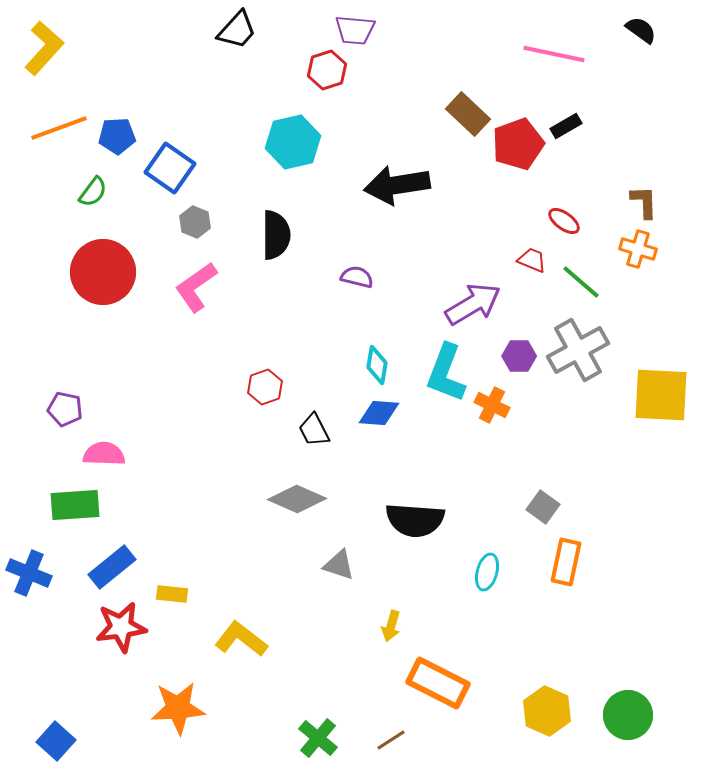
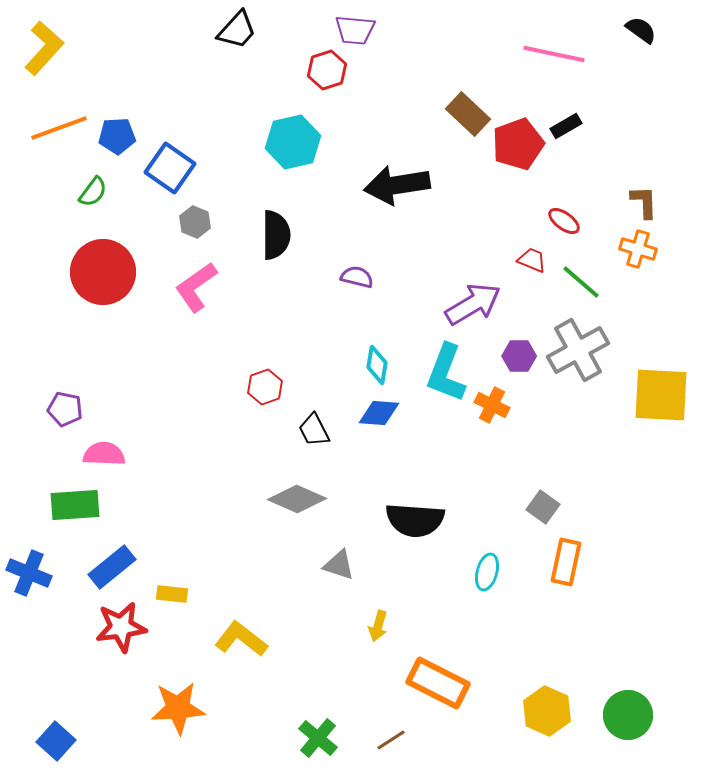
yellow arrow at (391, 626): moved 13 px left
